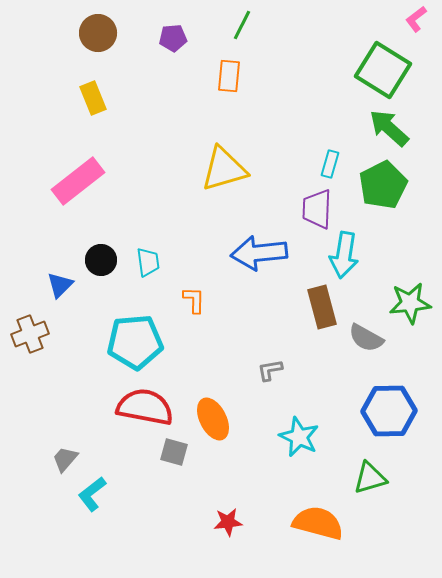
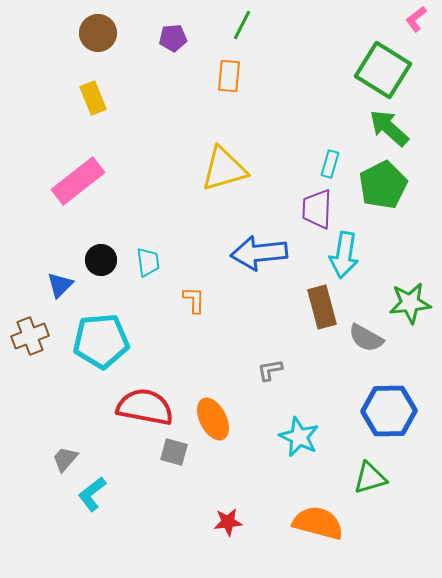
brown cross: moved 2 px down
cyan pentagon: moved 34 px left, 1 px up
